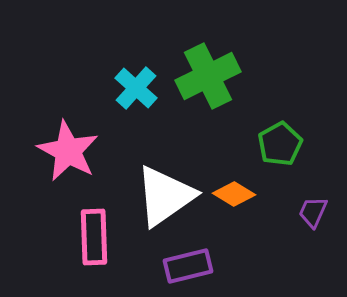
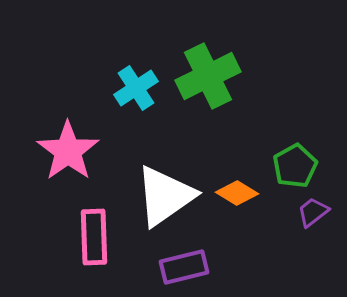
cyan cross: rotated 15 degrees clockwise
green pentagon: moved 15 px right, 22 px down
pink star: rotated 8 degrees clockwise
orange diamond: moved 3 px right, 1 px up
purple trapezoid: rotated 28 degrees clockwise
purple rectangle: moved 4 px left, 1 px down
